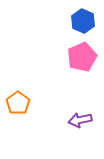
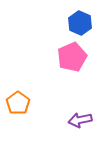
blue hexagon: moved 3 px left, 2 px down
pink pentagon: moved 10 px left
